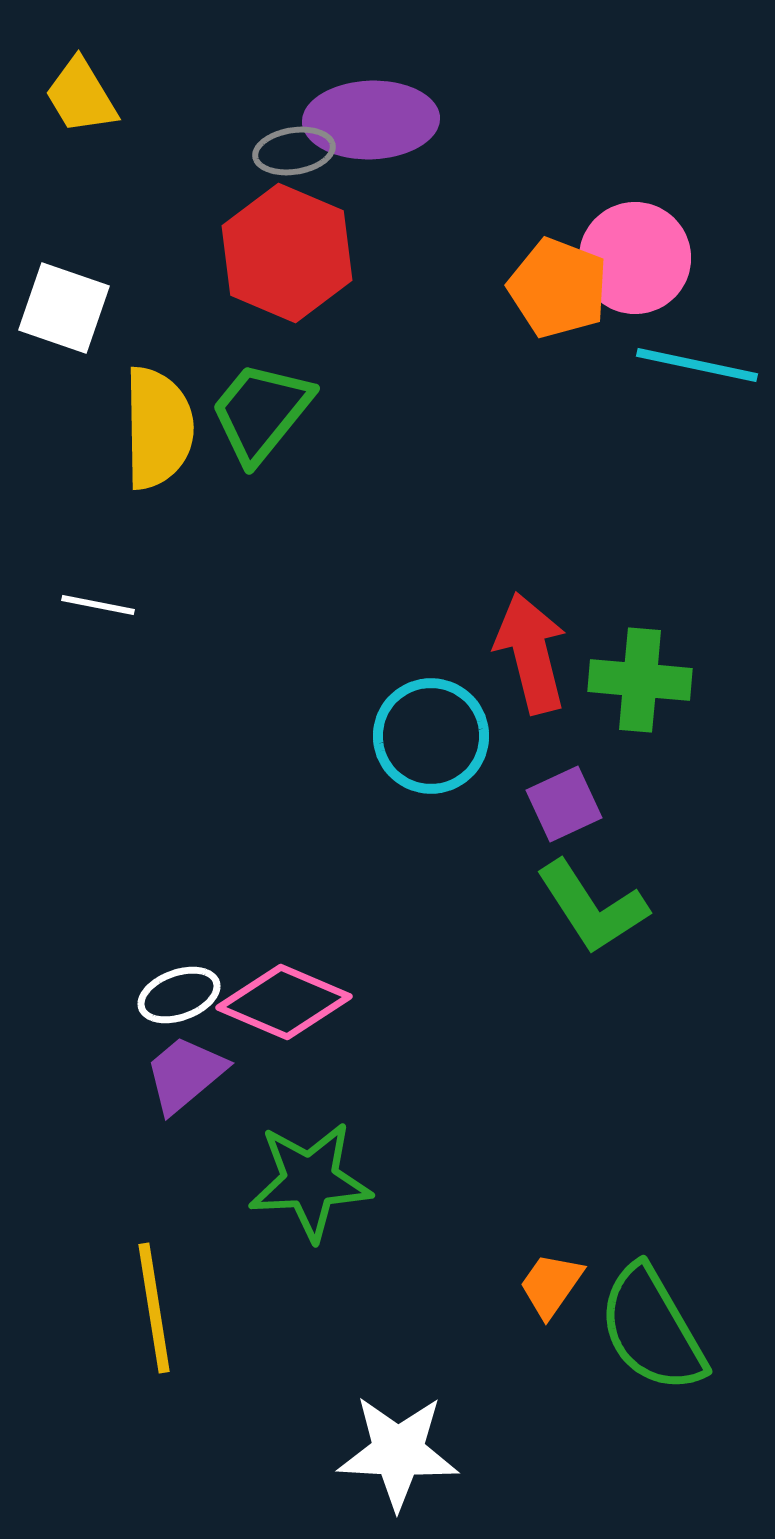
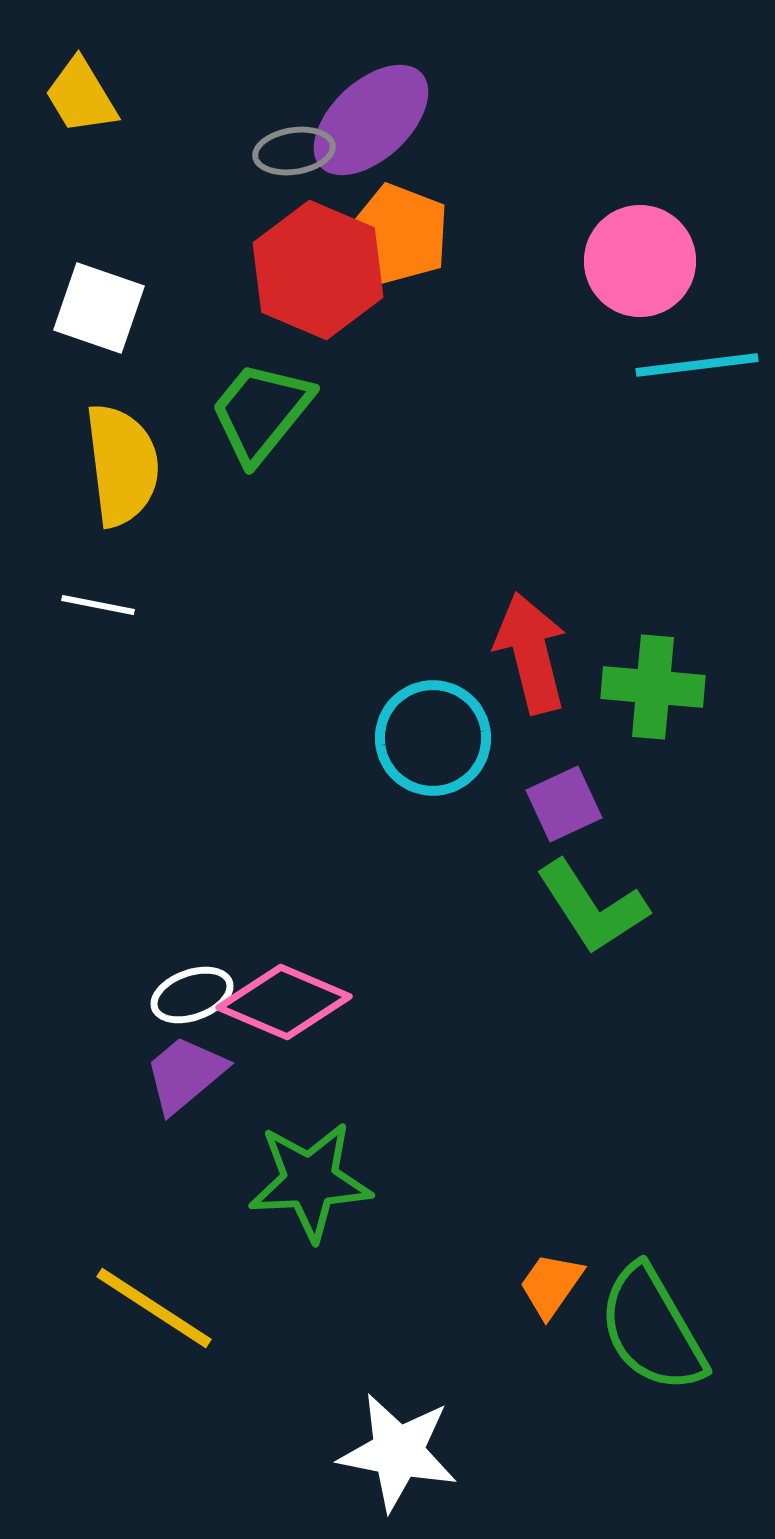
purple ellipse: rotated 41 degrees counterclockwise
red hexagon: moved 31 px right, 17 px down
pink circle: moved 5 px right, 3 px down
orange pentagon: moved 159 px left, 54 px up
white square: moved 35 px right
cyan line: rotated 19 degrees counterclockwise
yellow semicircle: moved 36 px left, 37 px down; rotated 6 degrees counterclockwise
green cross: moved 13 px right, 7 px down
cyan circle: moved 2 px right, 2 px down
white ellipse: moved 13 px right
yellow line: rotated 48 degrees counterclockwise
white star: rotated 8 degrees clockwise
